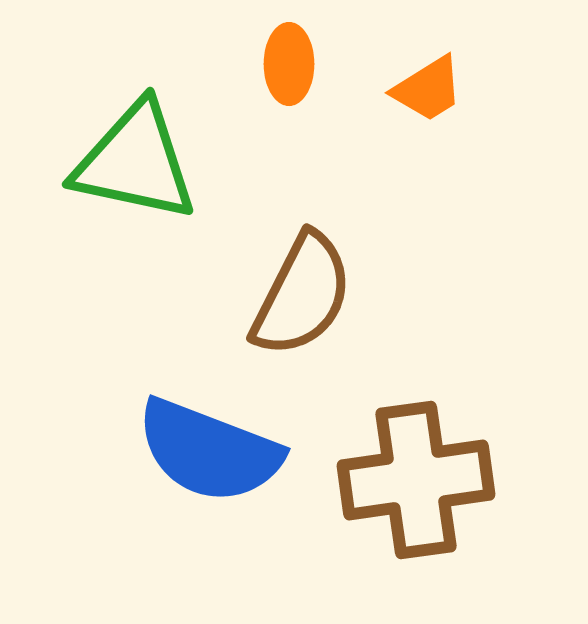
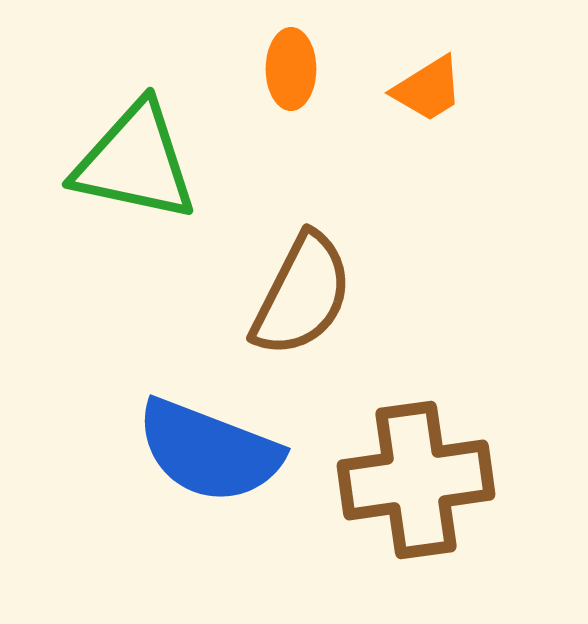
orange ellipse: moved 2 px right, 5 px down
